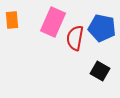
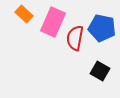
orange rectangle: moved 12 px right, 6 px up; rotated 42 degrees counterclockwise
